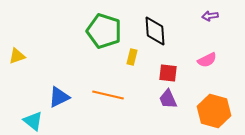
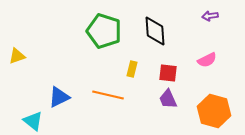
yellow rectangle: moved 12 px down
